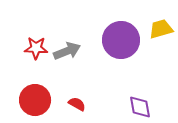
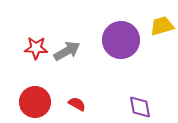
yellow trapezoid: moved 1 px right, 3 px up
gray arrow: rotated 8 degrees counterclockwise
red circle: moved 2 px down
